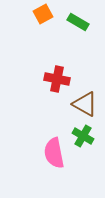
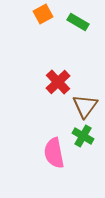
red cross: moved 1 px right, 3 px down; rotated 35 degrees clockwise
brown triangle: moved 2 px down; rotated 36 degrees clockwise
